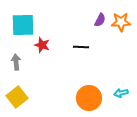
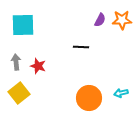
orange star: moved 1 px right, 2 px up
red star: moved 4 px left, 21 px down
yellow square: moved 2 px right, 4 px up
